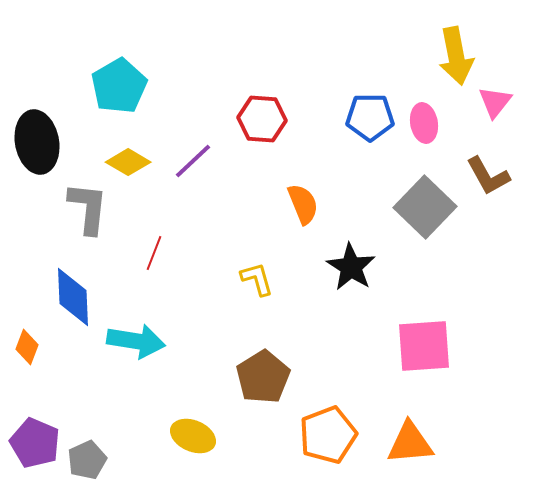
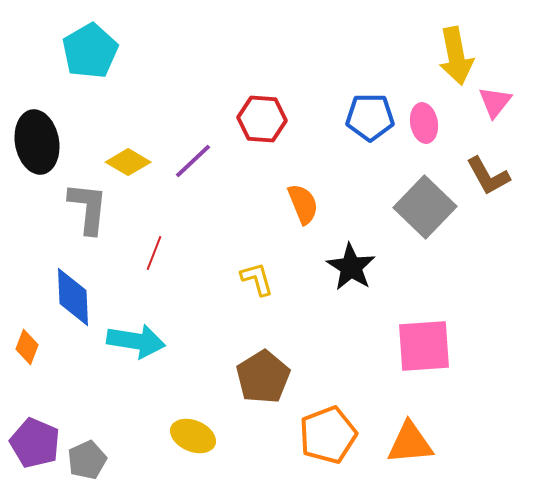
cyan pentagon: moved 29 px left, 35 px up
